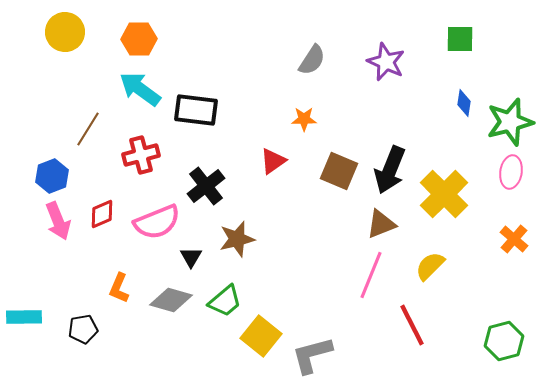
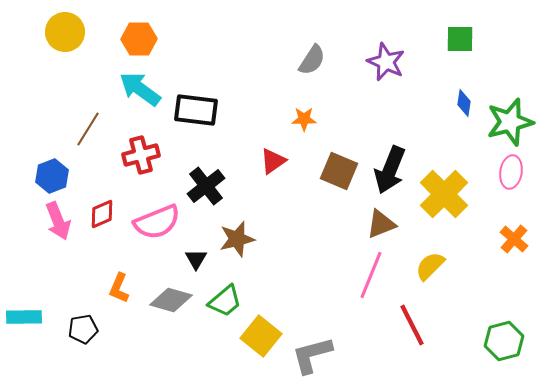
black triangle: moved 5 px right, 2 px down
